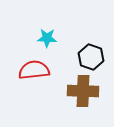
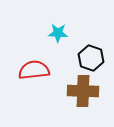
cyan star: moved 11 px right, 5 px up
black hexagon: moved 1 px down
